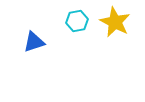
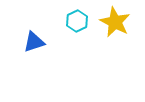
cyan hexagon: rotated 15 degrees counterclockwise
